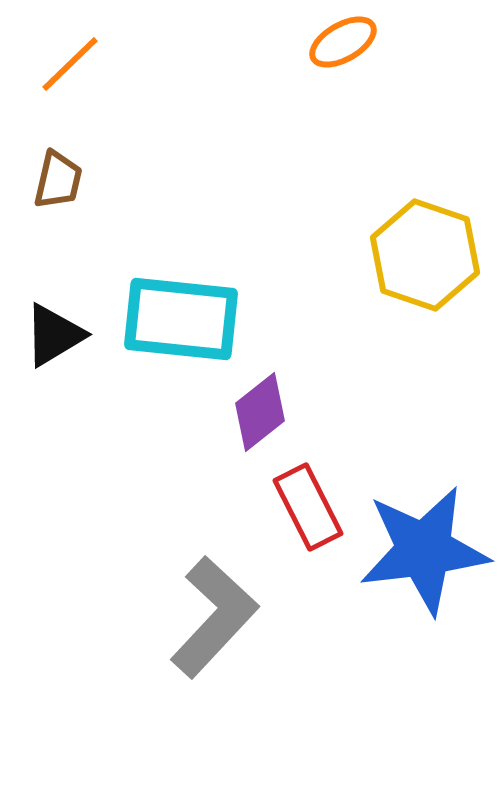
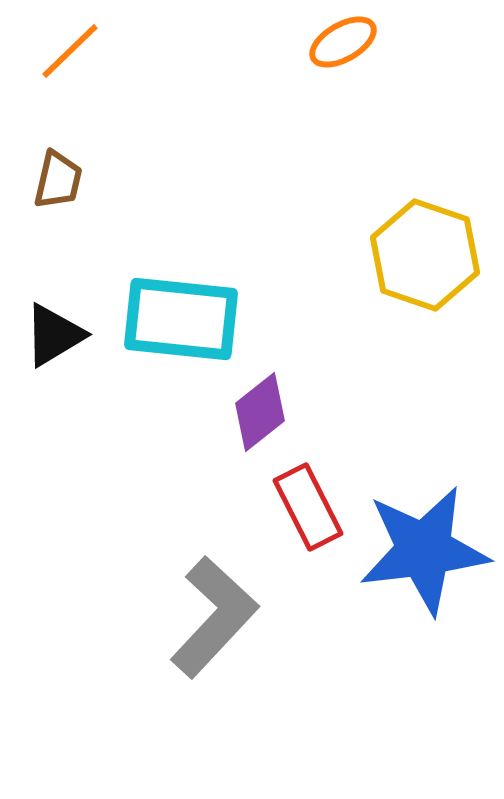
orange line: moved 13 px up
